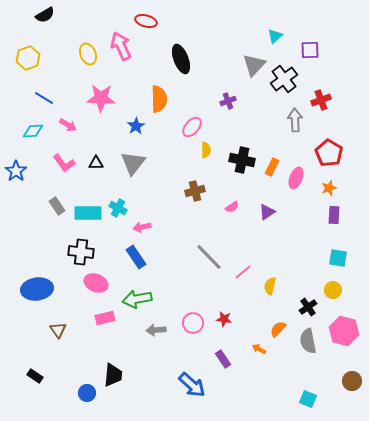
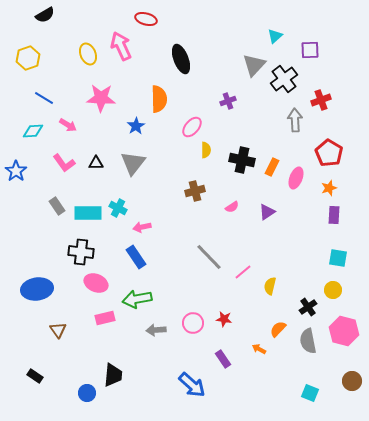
red ellipse at (146, 21): moved 2 px up
cyan square at (308, 399): moved 2 px right, 6 px up
